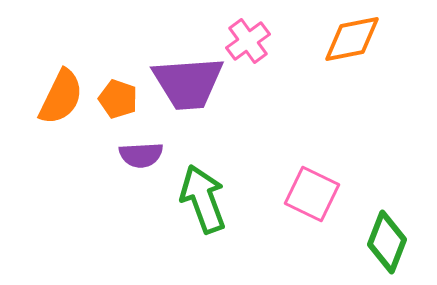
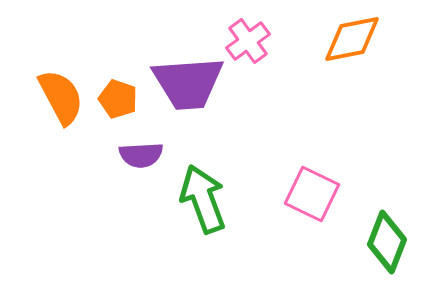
orange semicircle: rotated 54 degrees counterclockwise
